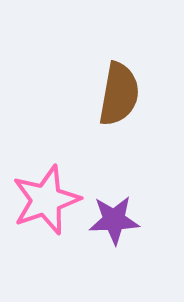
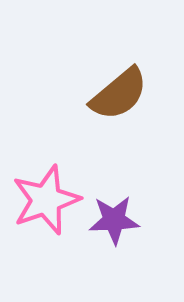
brown semicircle: rotated 40 degrees clockwise
